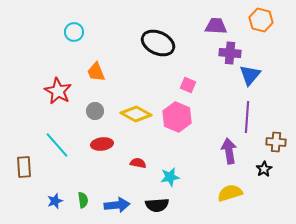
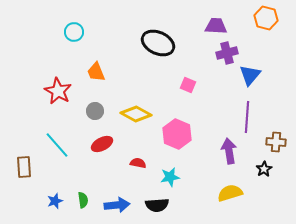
orange hexagon: moved 5 px right, 2 px up
purple cross: moved 3 px left; rotated 20 degrees counterclockwise
pink hexagon: moved 17 px down
red ellipse: rotated 20 degrees counterclockwise
